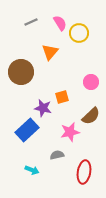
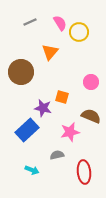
gray line: moved 1 px left
yellow circle: moved 1 px up
orange square: rotated 32 degrees clockwise
brown semicircle: rotated 114 degrees counterclockwise
red ellipse: rotated 15 degrees counterclockwise
